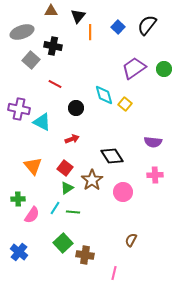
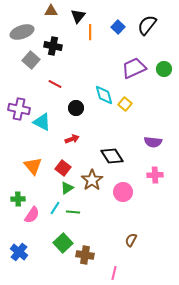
purple trapezoid: rotated 10 degrees clockwise
red square: moved 2 px left
